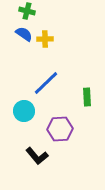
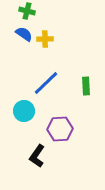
green rectangle: moved 1 px left, 11 px up
black L-shape: rotated 75 degrees clockwise
